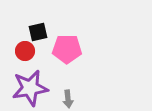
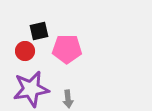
black square: moved 1 px right, 1 px up
purple star: moved 1 px right, 1 px down
